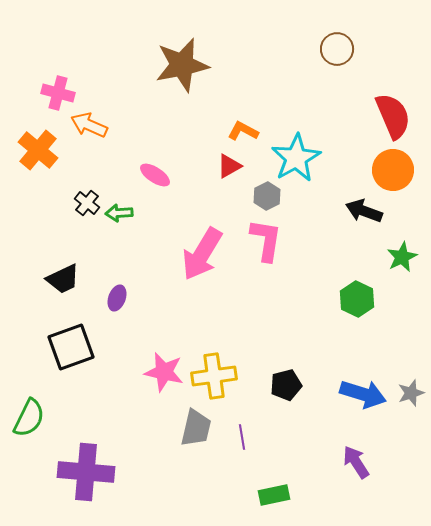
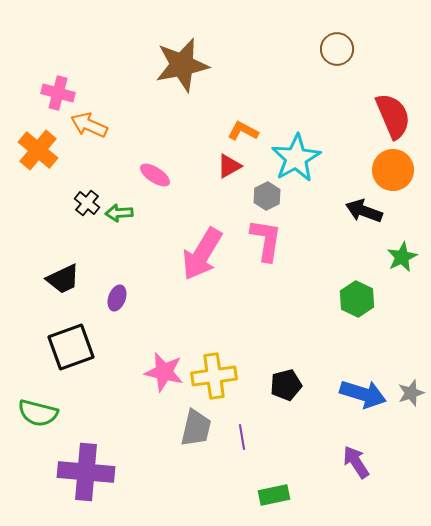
green semicircle: moved 9 px right, 5 px up; rotated 78 degrees clockwise
